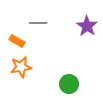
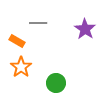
purple star: moved 2 px left, 3 px down
orange star: rotated 25 degrees counterclockwise
green circle: moved 13 px left, 1 px up
